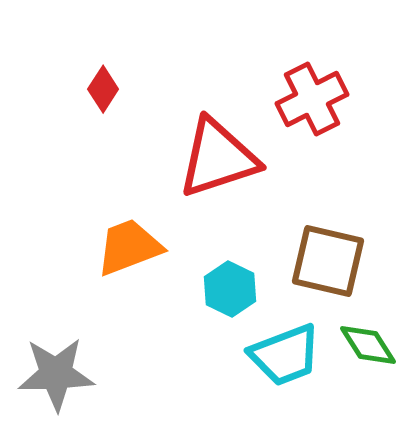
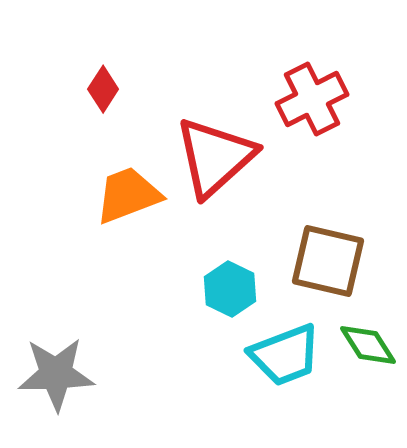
red triangle: moved 3 px left, 1 px up; rotated 24 degrees counterclockwise
orange trapezoid: moved 1 px left, 52 px up
